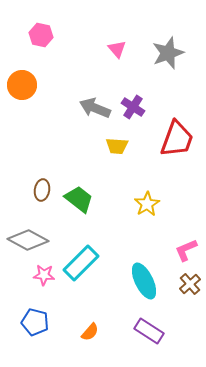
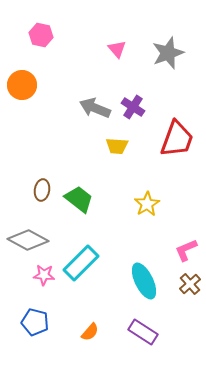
purple rectangle: moved 6 px left, 1 px down
